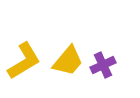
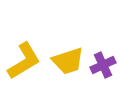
yellow trapezoid: rotated 32 degrees clockwise
